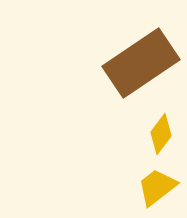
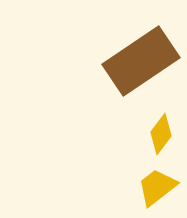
brown rectangle: moved 2 px up
